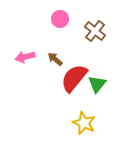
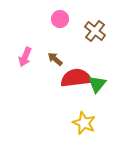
pink arrow: rotated 54 degrees counterclockwise
red semicircle: moved 2 px right; rotated 44 degrees clockwise
